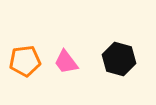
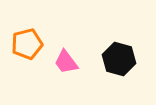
orange pentagon: moved 2 px right, 17 px up; rotated 8 degrees counterclockwise
